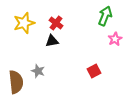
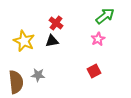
green arrow: rotated 30 degrees clockwise
yellow star: moved 18 px down; rotated 30 degrees counterclockwise
pink star: moved 17 px left
gray star: moved 4 px down; rotated 16 degrees counterclockwise
